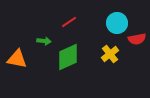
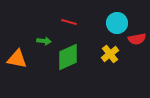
red line: rotated 49 degrees clockwise
